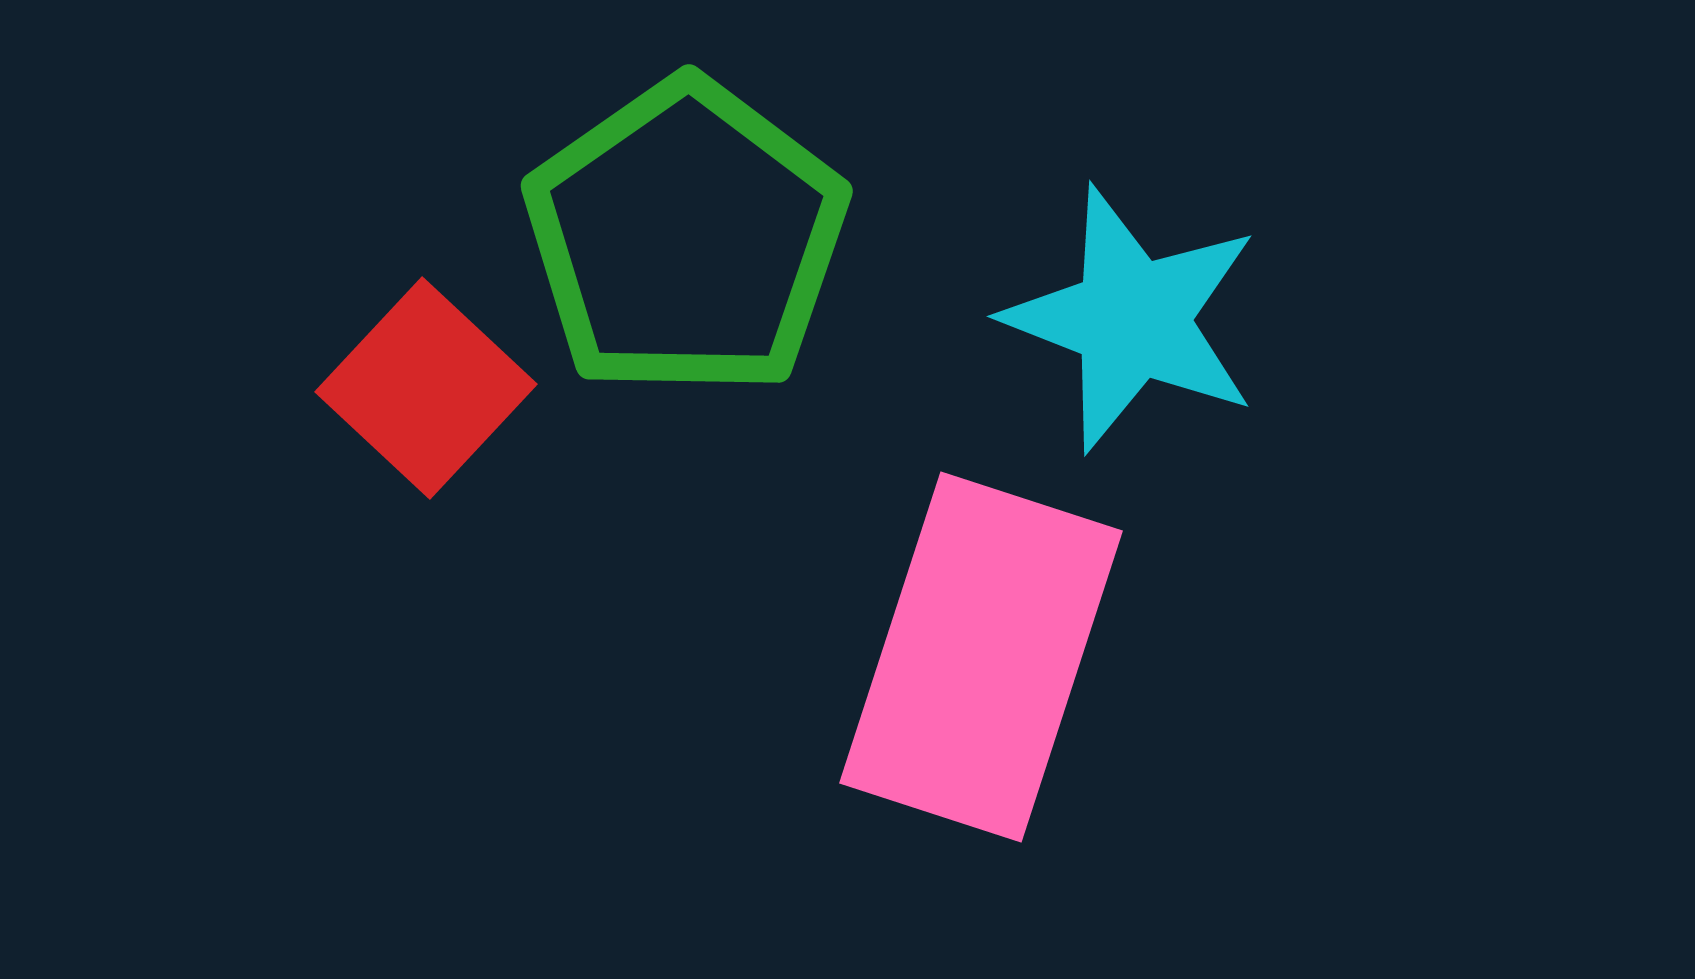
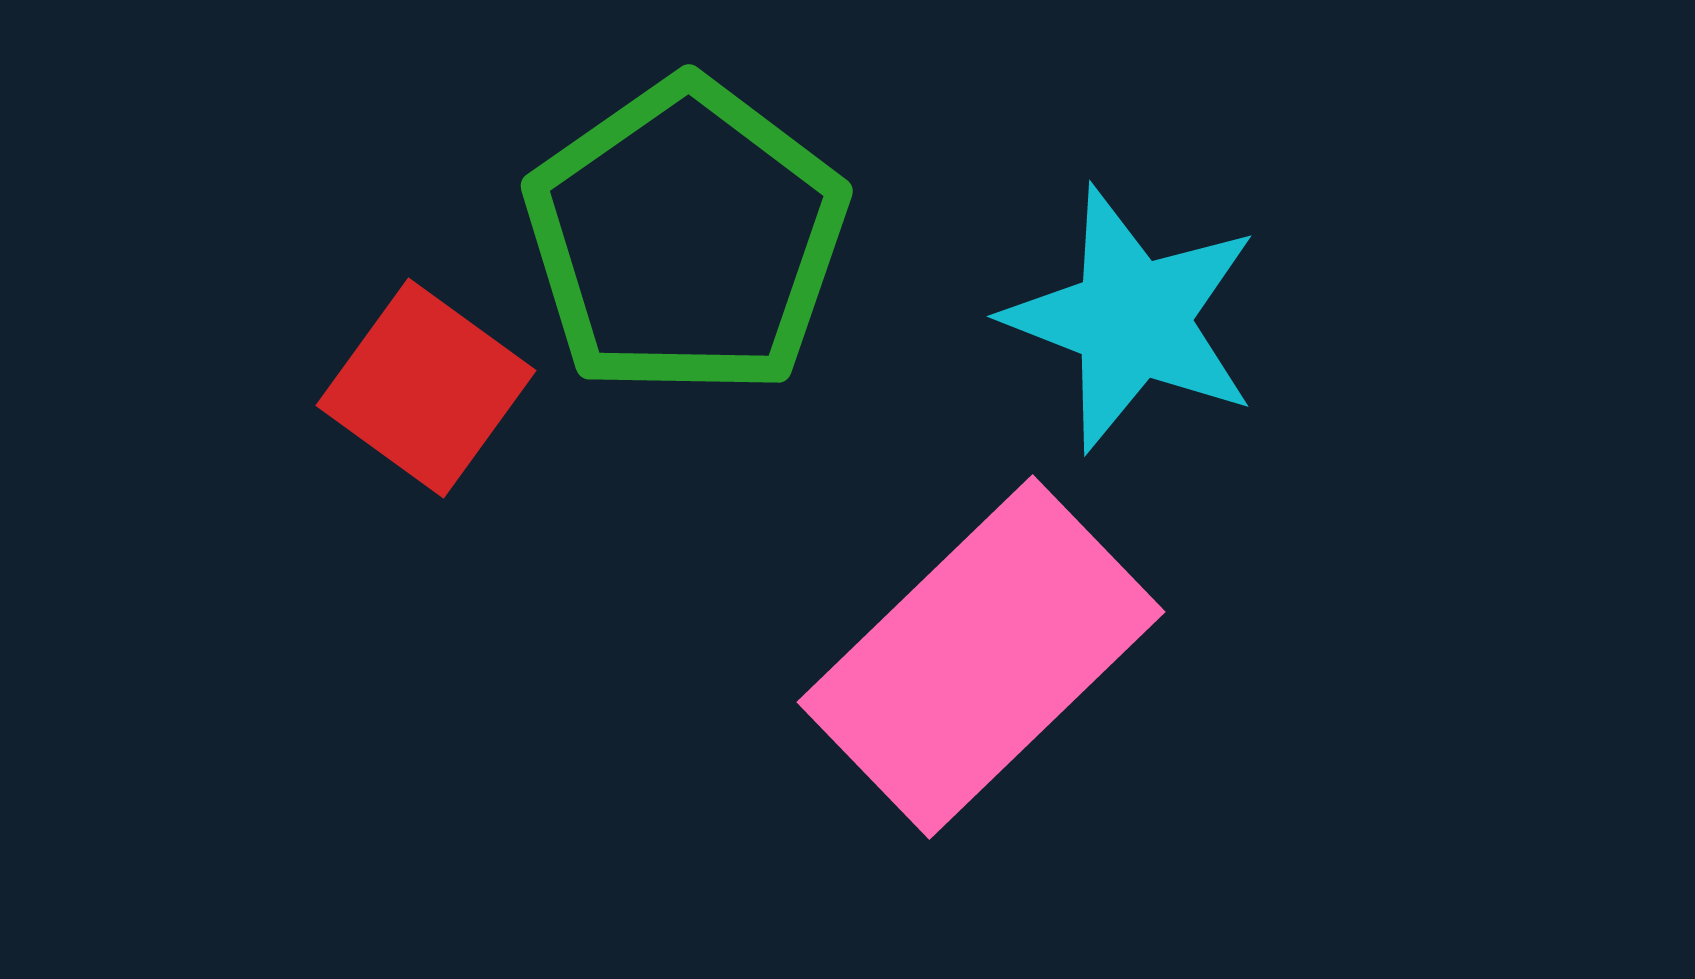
red square: rotated 7 degrees counterclockwise
pink rectangle: rotated 28 degrees clockwise
